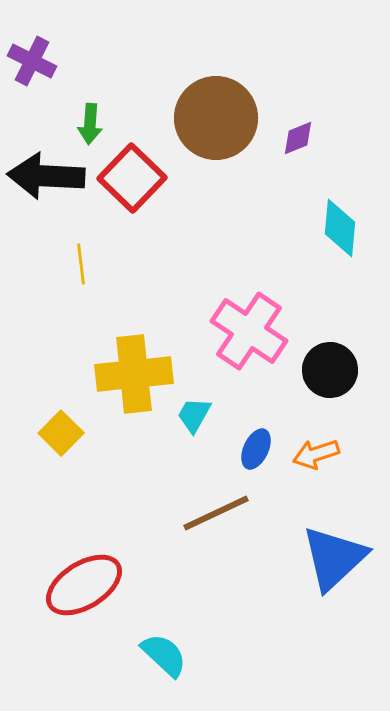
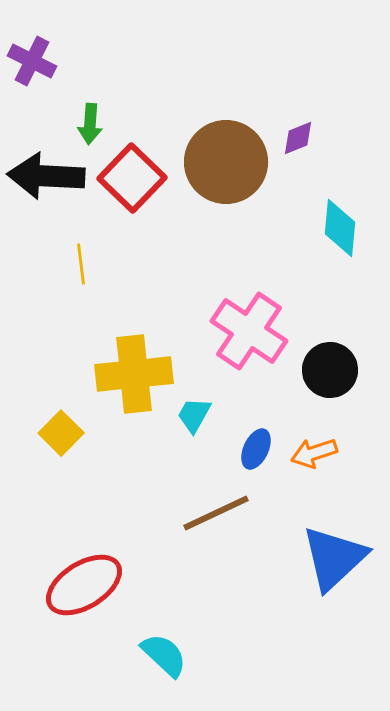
brown circle: moved 10 px right, 44 px down
orange arrow: moved 2 px left, 1 px up
